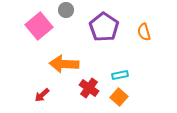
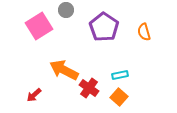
pink square: rotated 8 degrees clockwise
orange arrow: moved 6 px down; rotated 24 degrees clockwise
red arrow: moved 8 px left
